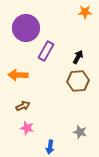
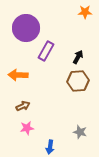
pink star: rotated 24 degrees counterclockwise
